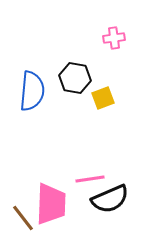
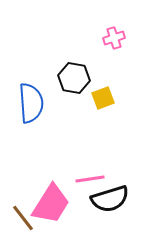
pink cross: rotated 10 degrees counterclockwise
black hexagon: moved 1 px left
blue semicircle: moved 1 px left, 12 px down; rotated 9 degrees counterclockwise
black semicircle: rotated 6 degrees clockwise
pink trapezoid: rotated 30 degrees clockwise
